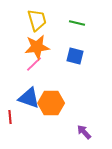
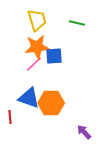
blue square: moved 21 px left; rotated 18 degrees counterclockwise
